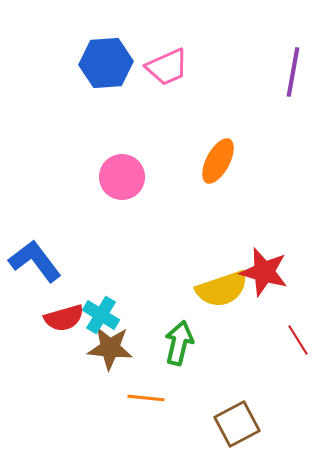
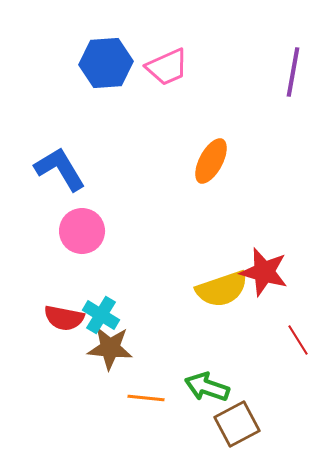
orange ellipse: moved 7 px left
pink circle: moved 40 px left, 54 px down
blue L-shape: moved 25 px right, 92 px up; rotated 6 degrees clockwise
red semicircle: rotated 27 degrees clockwise
green arrow: moved 28 px right, 44 px down; rotated 84 degrees counterclockwise
